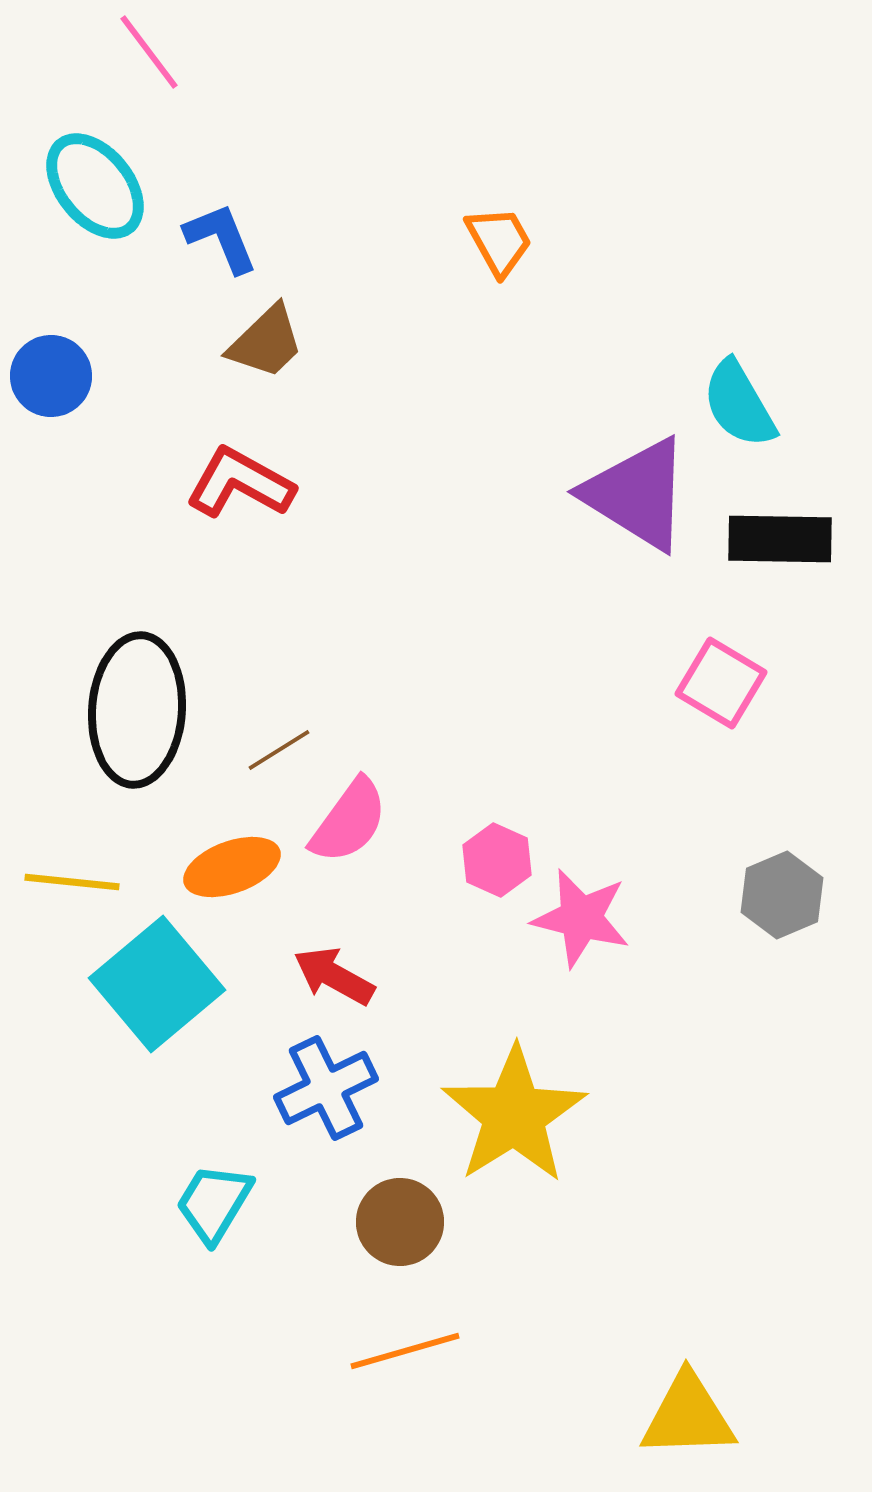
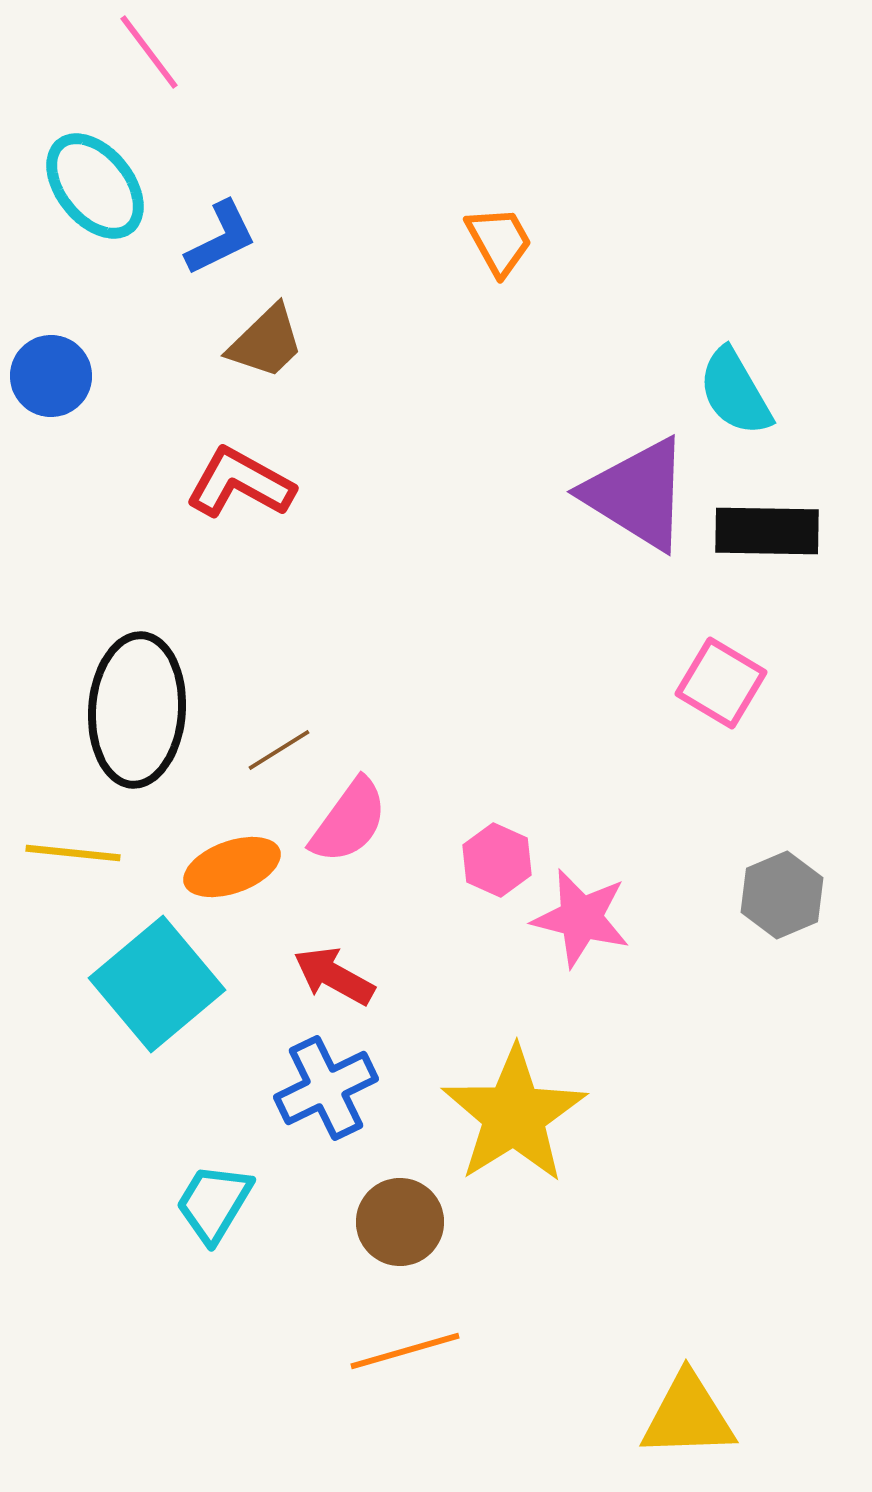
blue L-shape: rotated 86 degrees clockwise
cyan semicircle: moved 4 px left, 12 px up
black rectangle: moved 13 px left, 8 px up
yellow line: moved 1 px right, 29 px up
